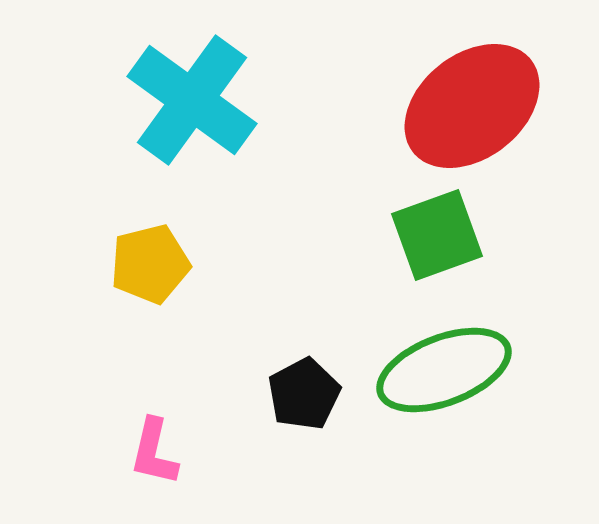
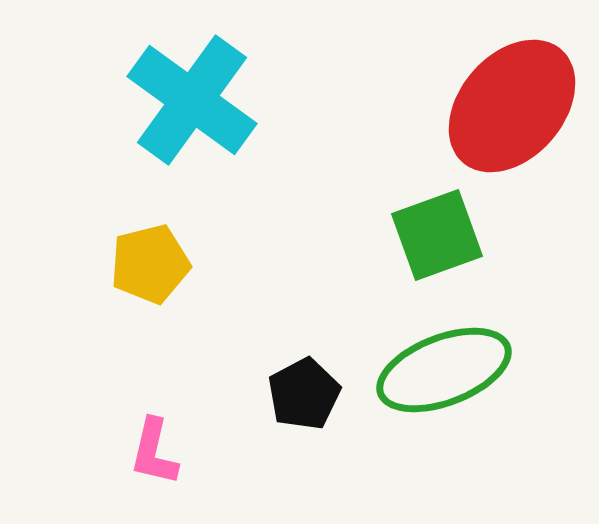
red ellipse: moved 40 px right; rotated 11 degrees counterclockwise
